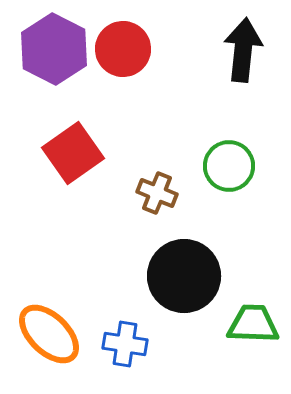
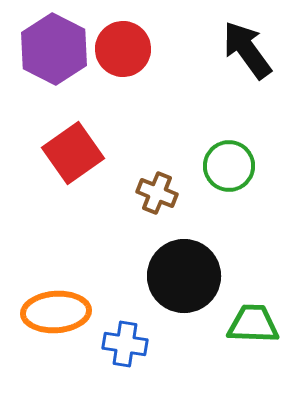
black arrow: moved 4 px right; rotated 42 degrees counterclockwise
orange ellipse: moved 7 px right, 22 px up; rotated 48 degrees counterclockwise
